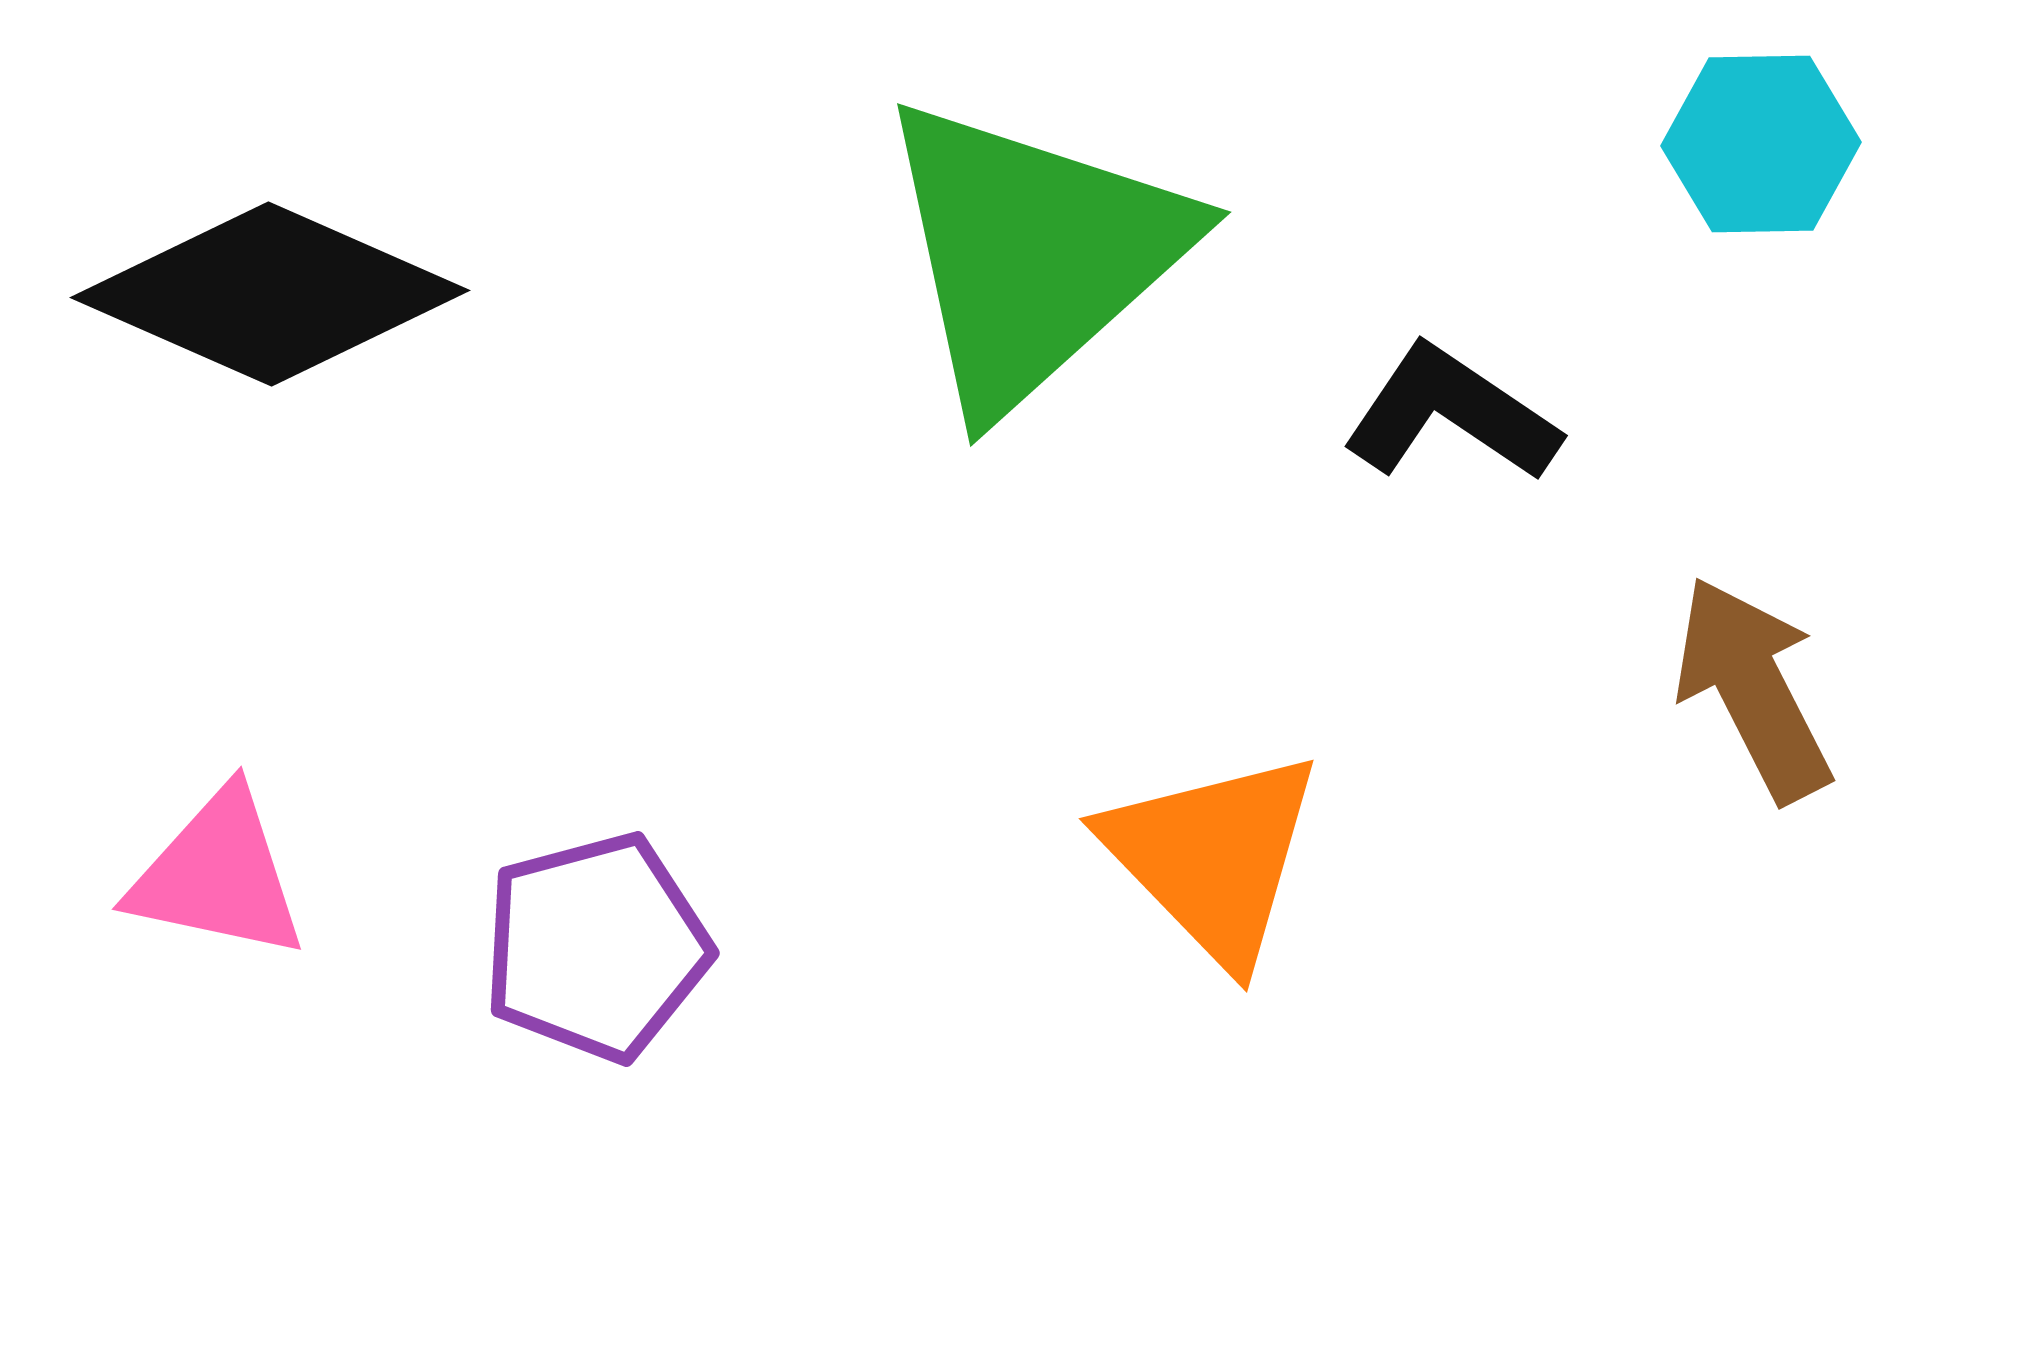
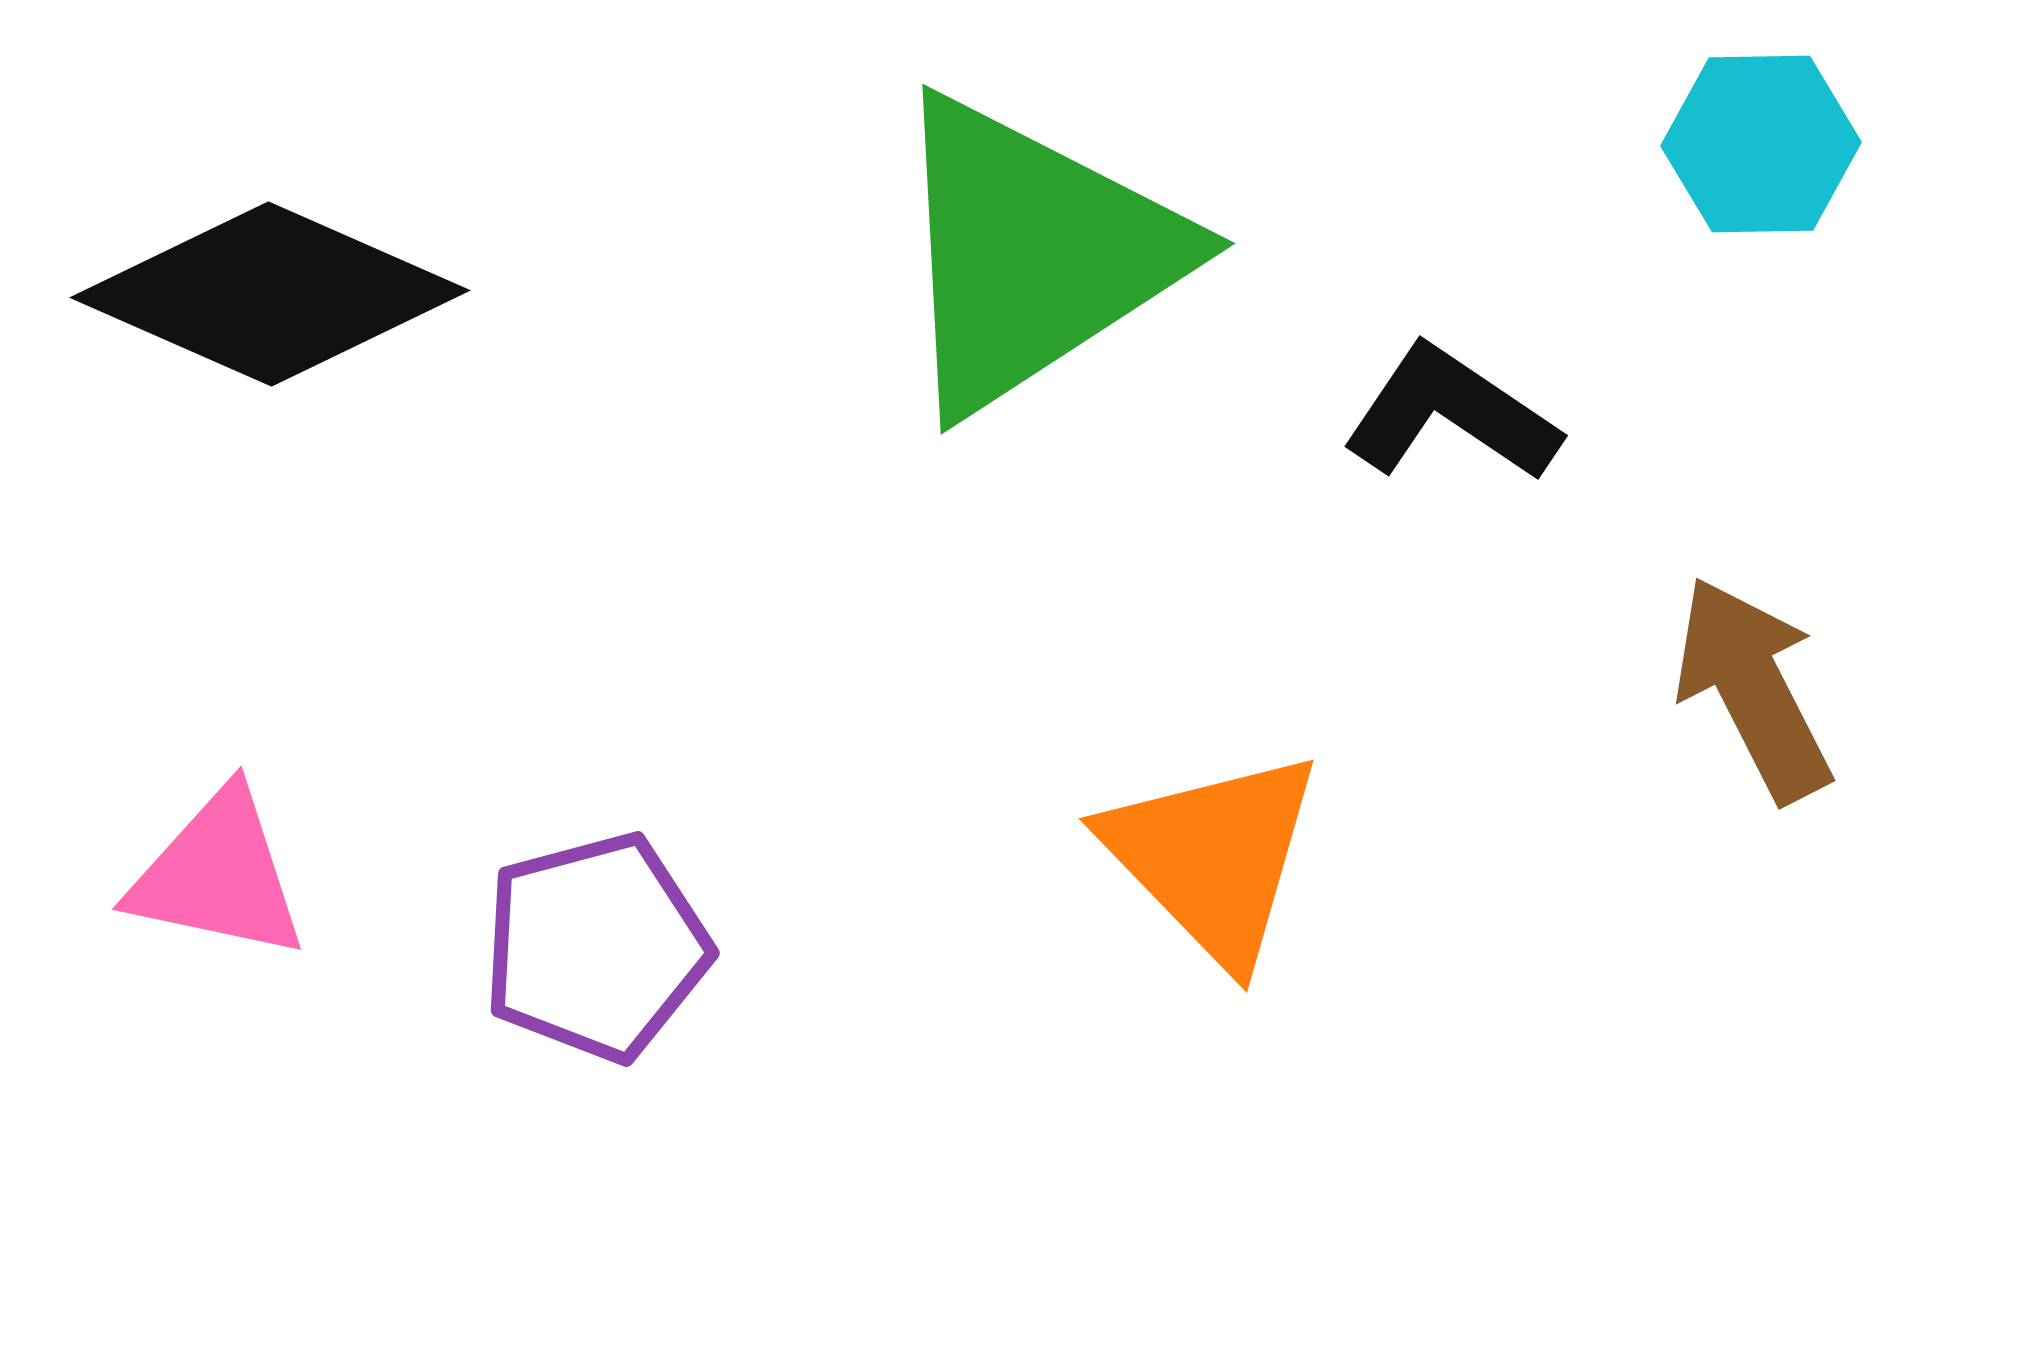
green triangle: rotated 9 degrees clockwise
